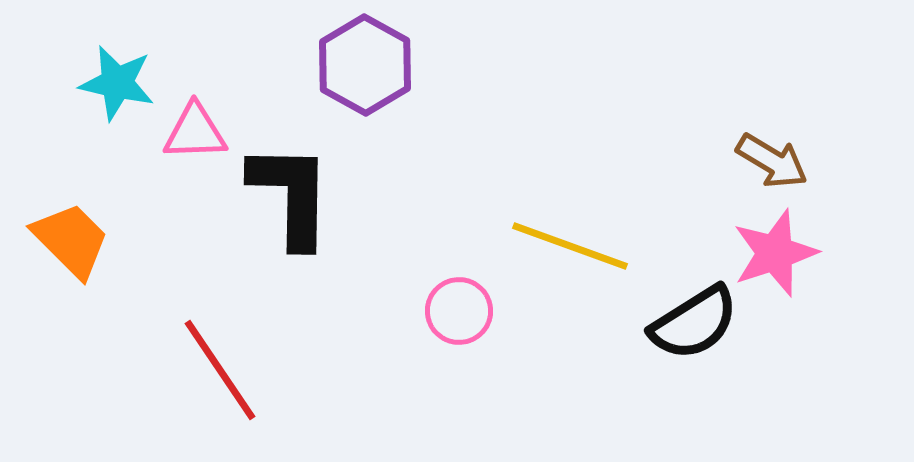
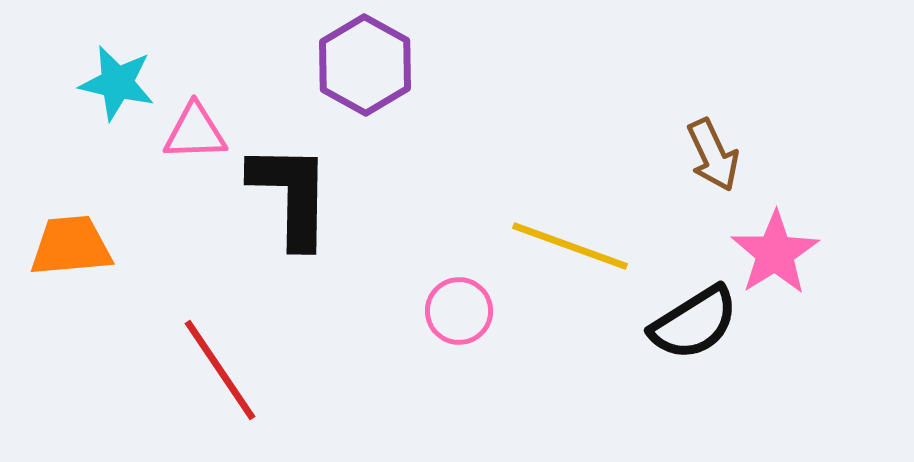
brown arrow: moved 59 px left, 6 px up; rotated 34 degrees clockwise
orange trapezoid: moved 6 px down; rotated 50 degrees counterclockwise
pink star: rotated 14 degrees counterclockwise
